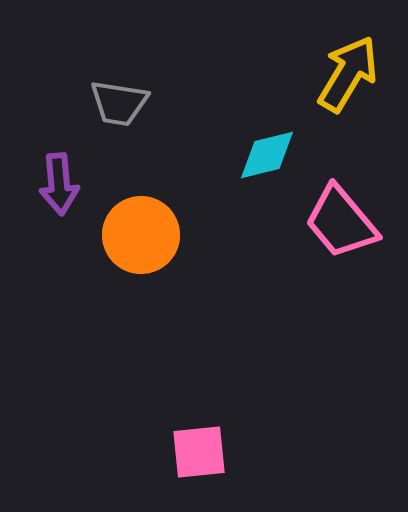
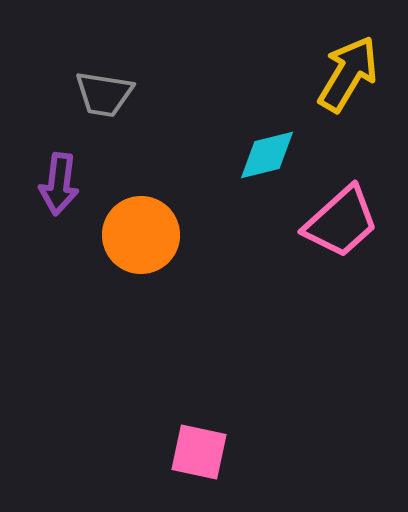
gray trapezoid: moved 15 px left, 9 px up
purple arrow: rotated 12 degrees clockwise
pink trapezoid: rotated 92 degrees counterclockwise
pink square: rotated 18 degrees clockwise
